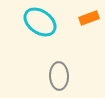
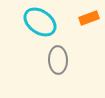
gray ellipse: moved 1 px left, 16 px up
